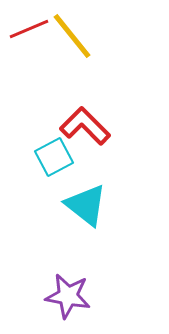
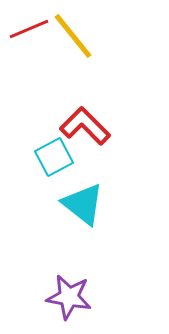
yellow line: moved 1 px right
cyan triangle: moved 3 px left, 1 px up
purple star: moved 1 px right, 1 px down
